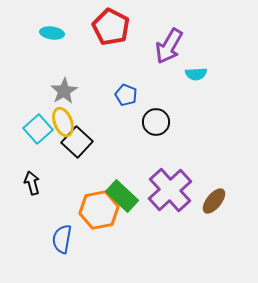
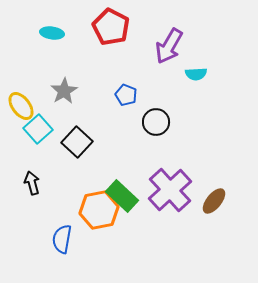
yellow ellipse: moved 42 px left, 16 px up; rotated 16 degrees counterclockwise
